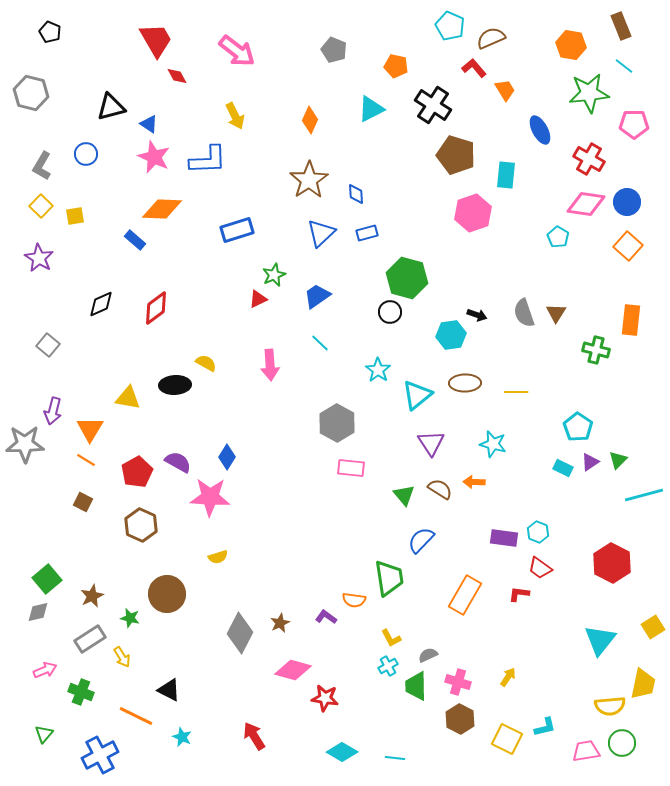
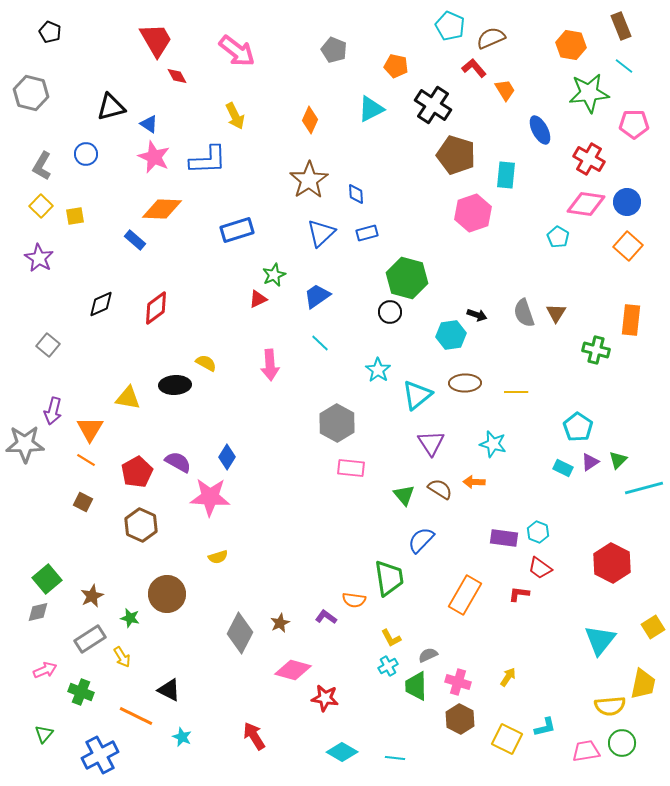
cyan line at (644, 495): moved 7 px up
